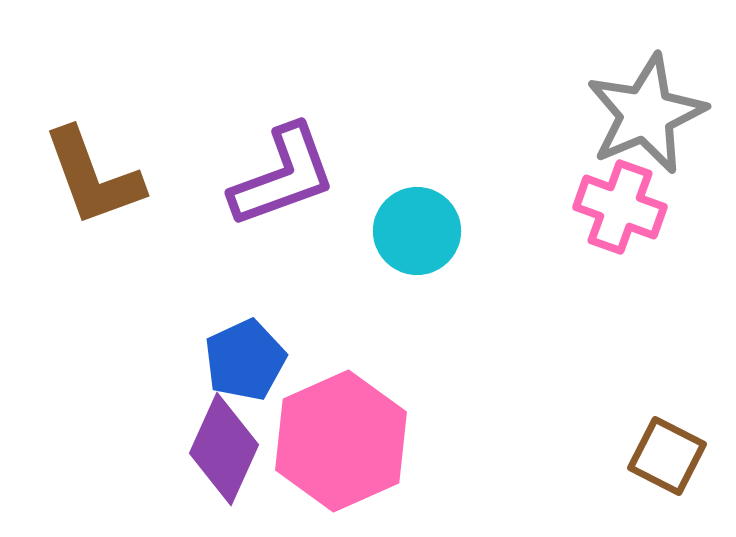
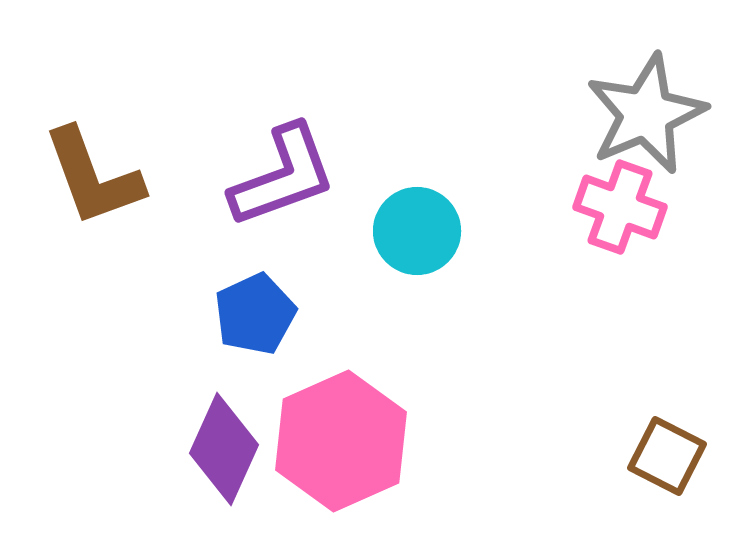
blue pentagon: moved 10 px right, 46 px up
